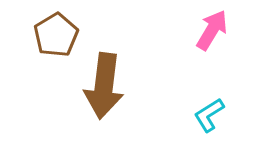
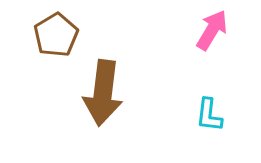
brown arrow: moved 1 px left, 7 px down
cyan L-shape: rotated 51 degrees counterclockwise
